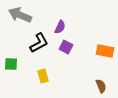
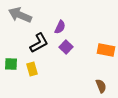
purple square: rotated 16 degrees clockwise
orange rectangle: moved 1 px right, 1 px up
yellow rectangle: moved 11 px left, 7 px up
